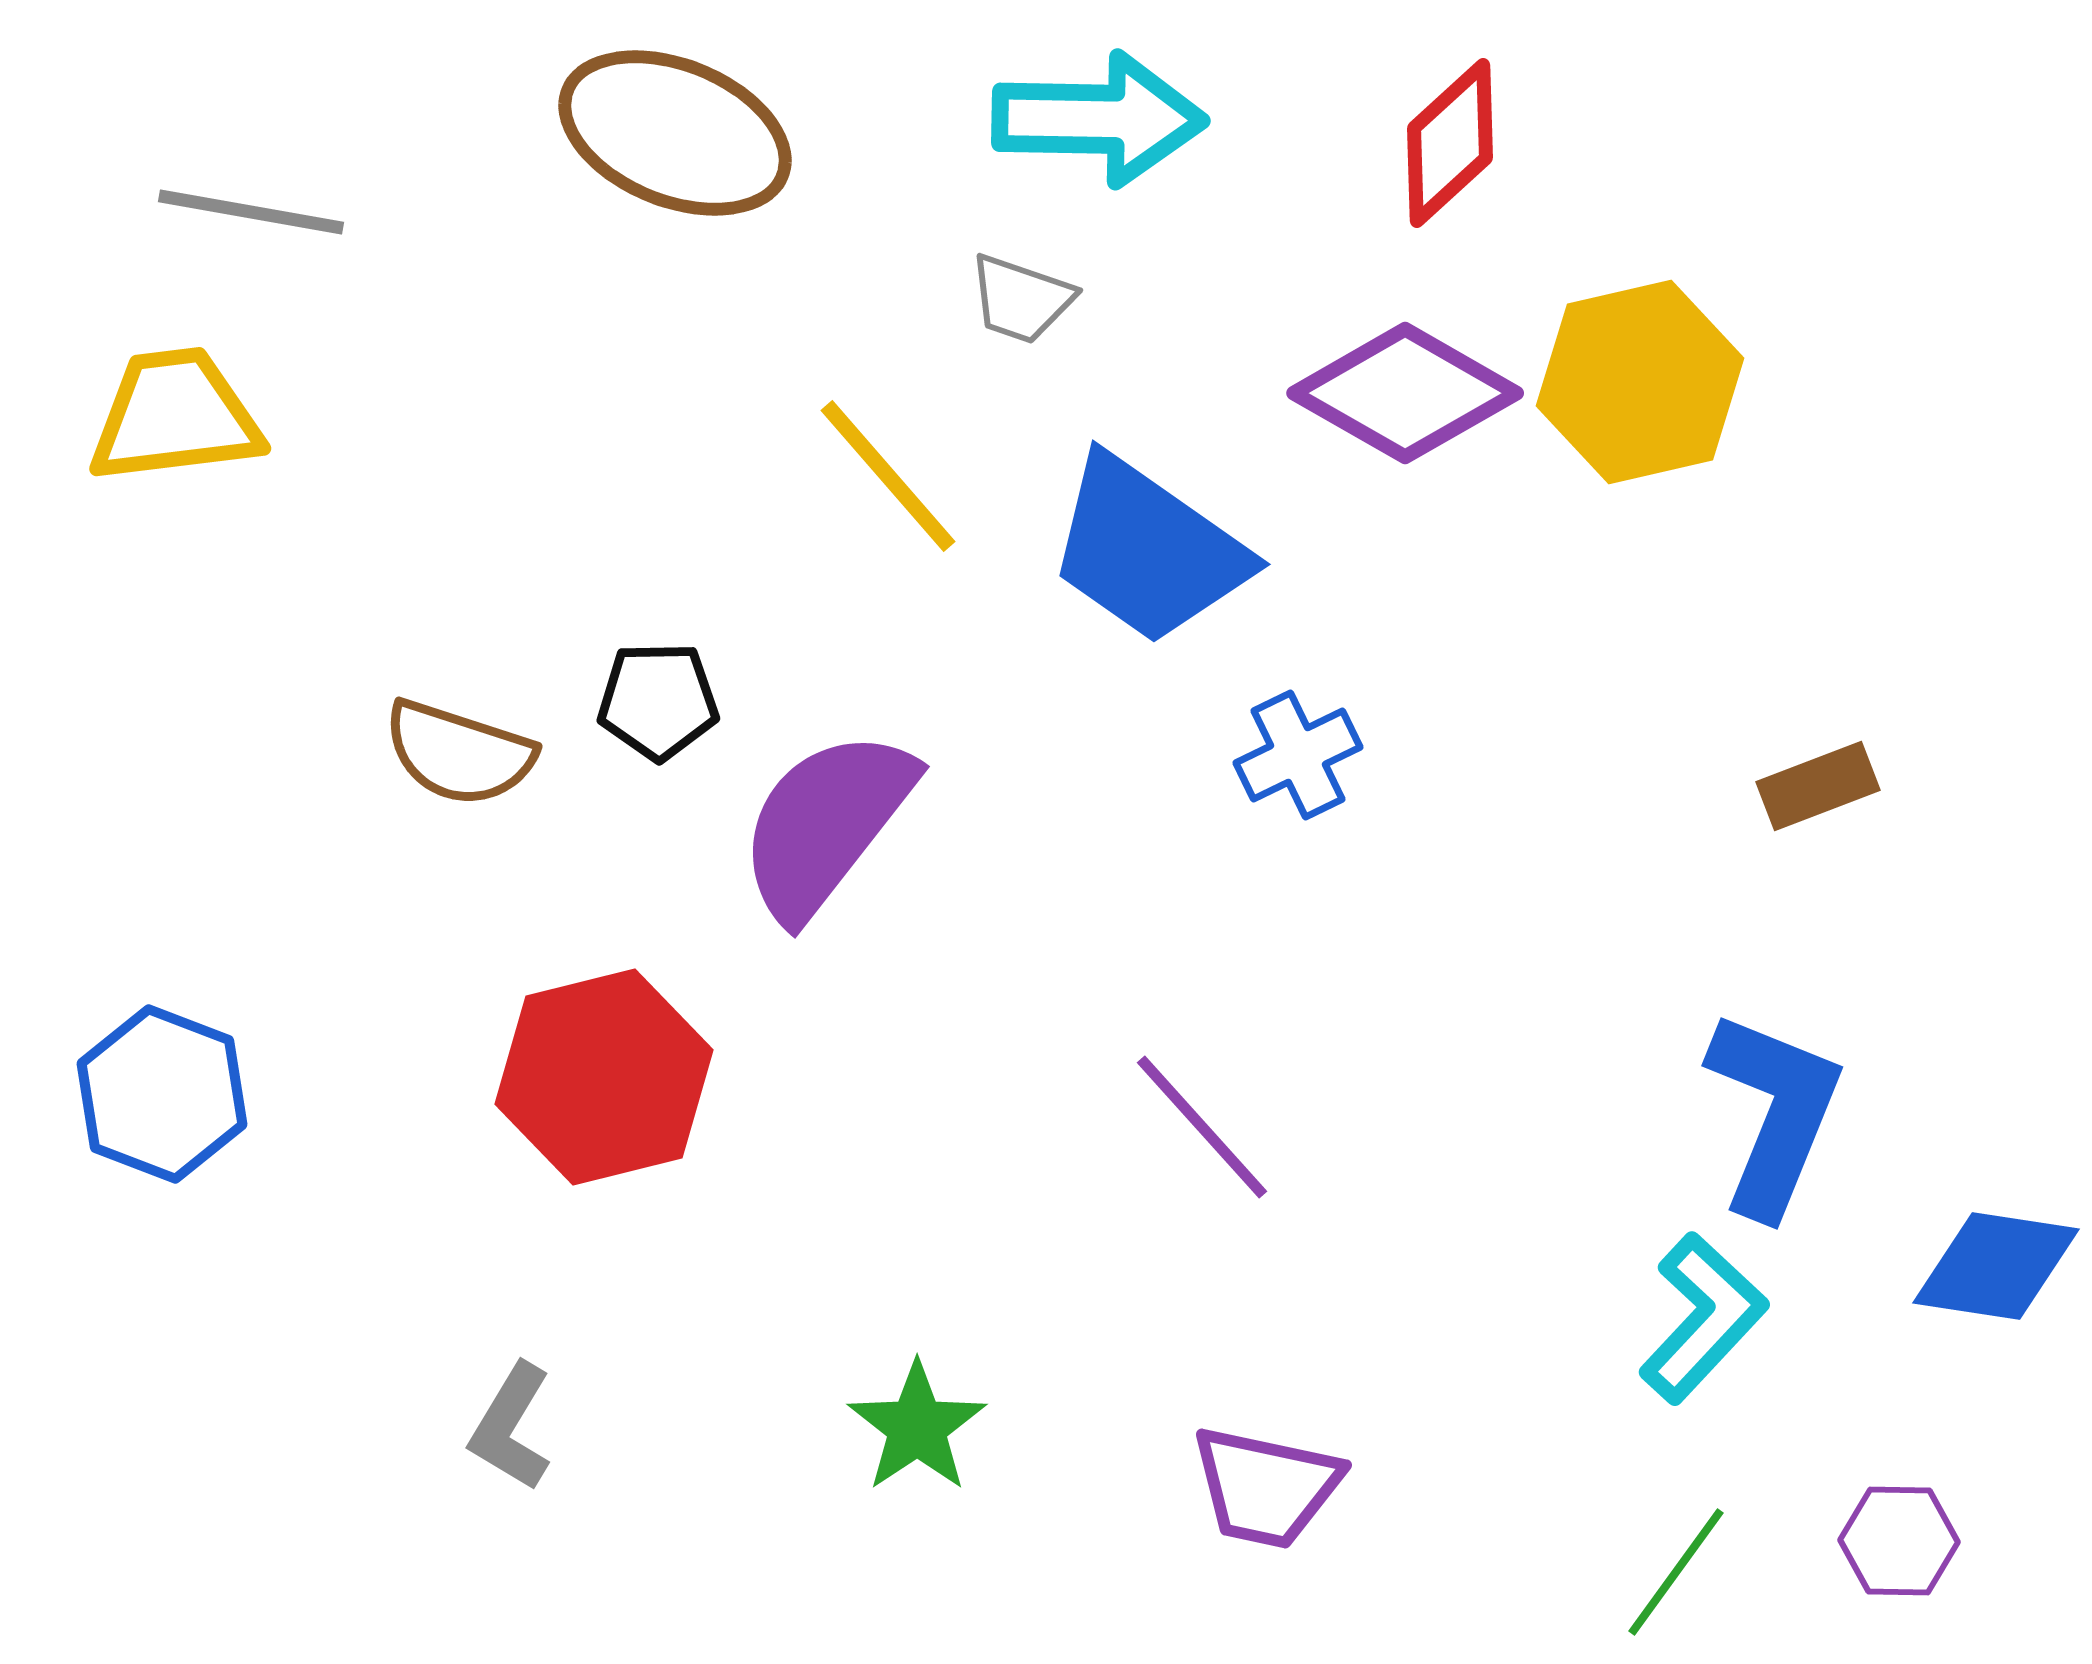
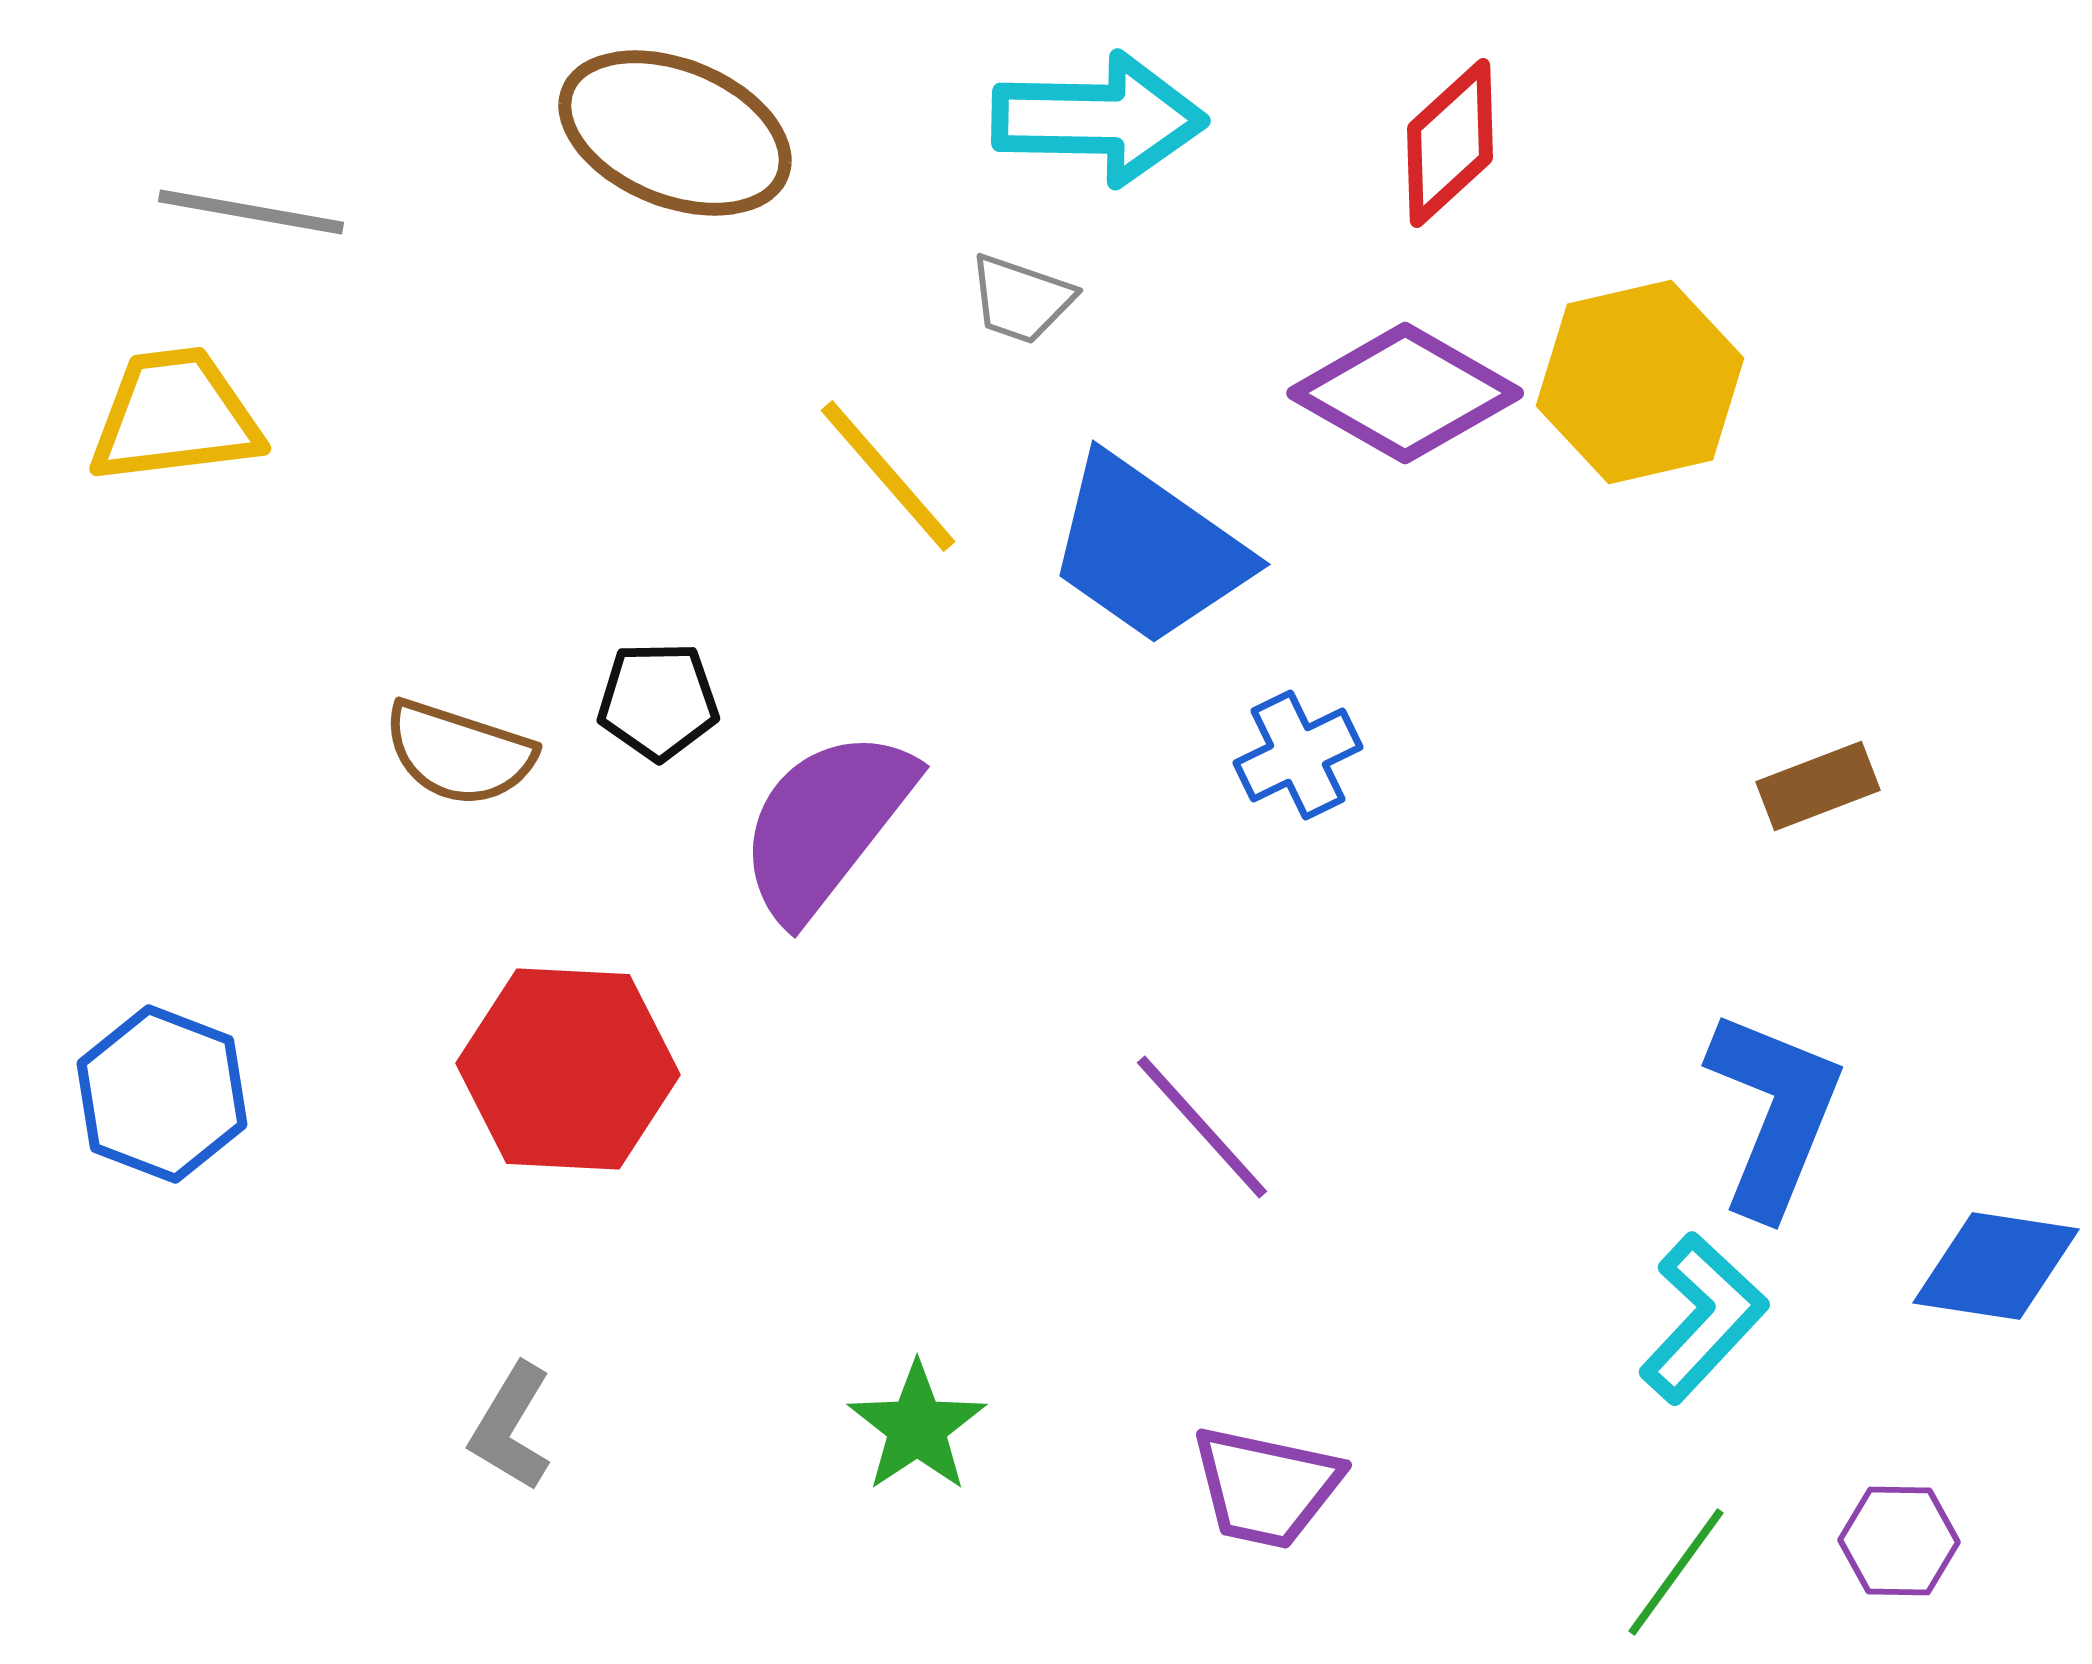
red hexagon: moved 36 px left, 8 px up; rotated 17 degrees clockwise
